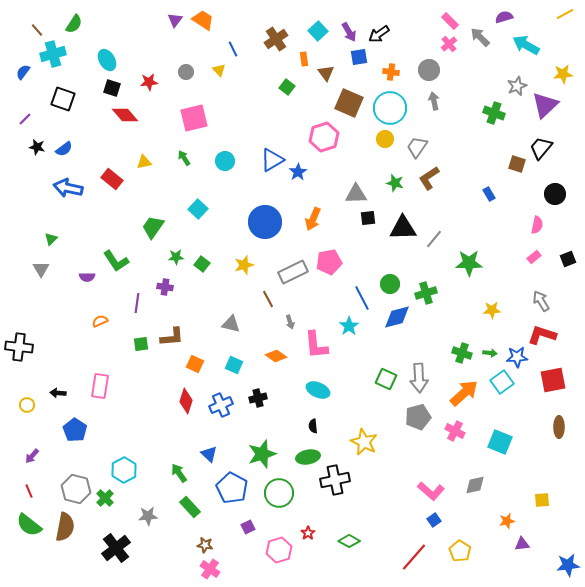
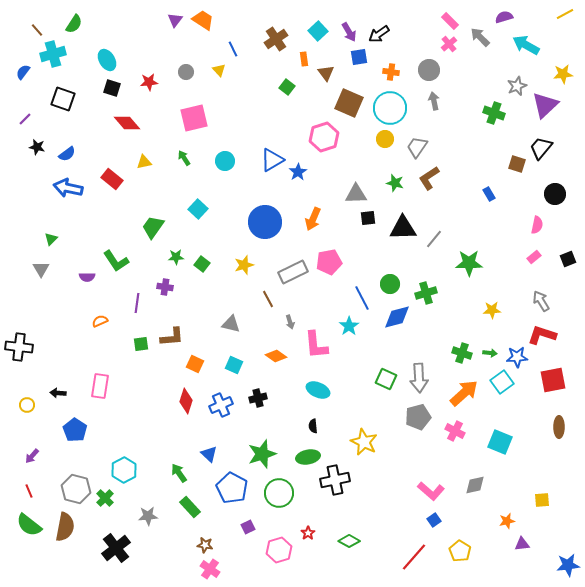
red diamond at (125, 115): moved 2 px right, 8 px down
blue semicircle at (64, 149): moved 3 px right, 5 px down
